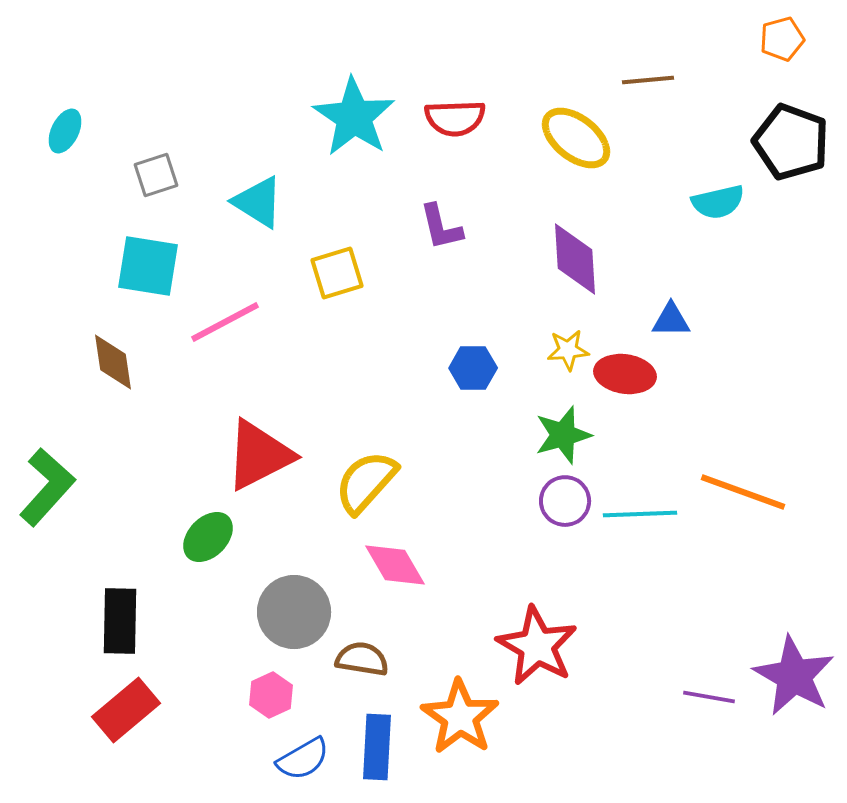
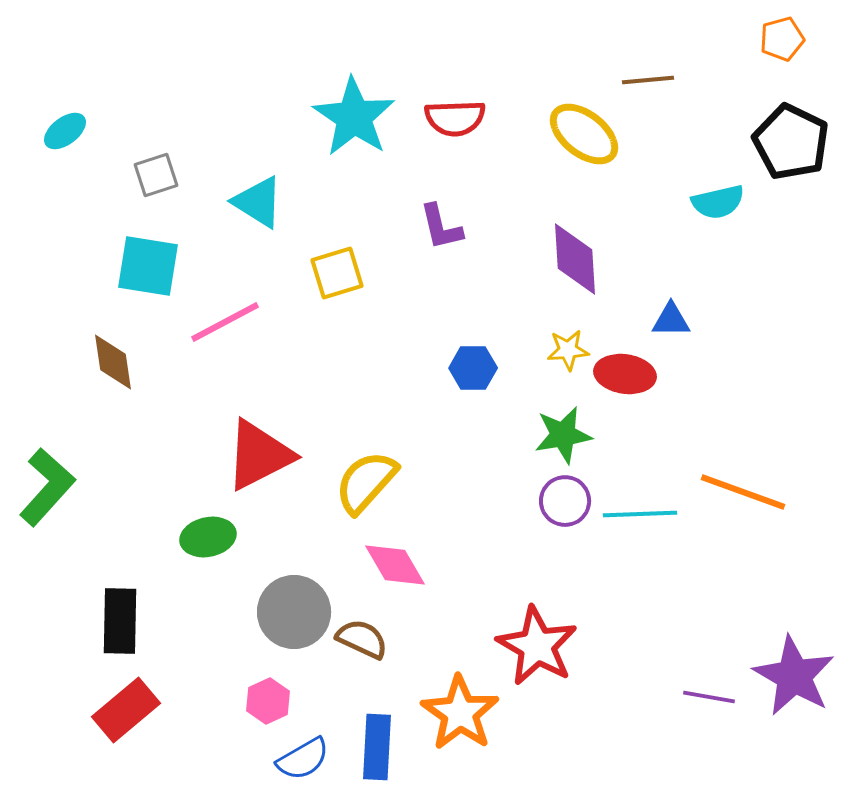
cyan ellipse: rotated 27 degrees clockwise
yellow ellipse: moved 8 px right, 4 px up
black pentagon: rotated 6 degrees clockwise
green star: rotated 6 degrees clockwise
green ellipse: rotated 34 degrees clockwise
brown semicircle: moved 20 px up; rotated 16 degrees clockwise
pink hexagon: moved 3 px left, 6 px down
orange star: moved 4 px up
